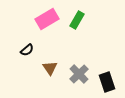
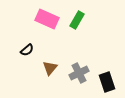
pink rectangle: rotated 55 degrees clockwise
brown triangle: rotated 14 degrees clockwise
gray cross: moved 1 px up; rotated 18 degrees clockwise
